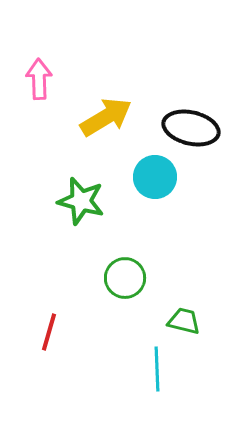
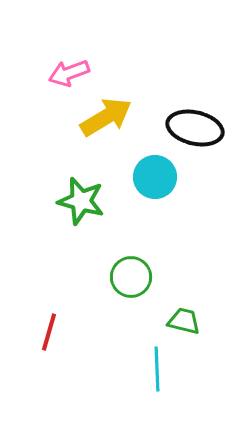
pink arrow: moved 30 px right, 6 px up; rotated 108 degrees counterclockwise
black ellipse: moved 4 px right
green circle: moved 6 px right, 1 px up
